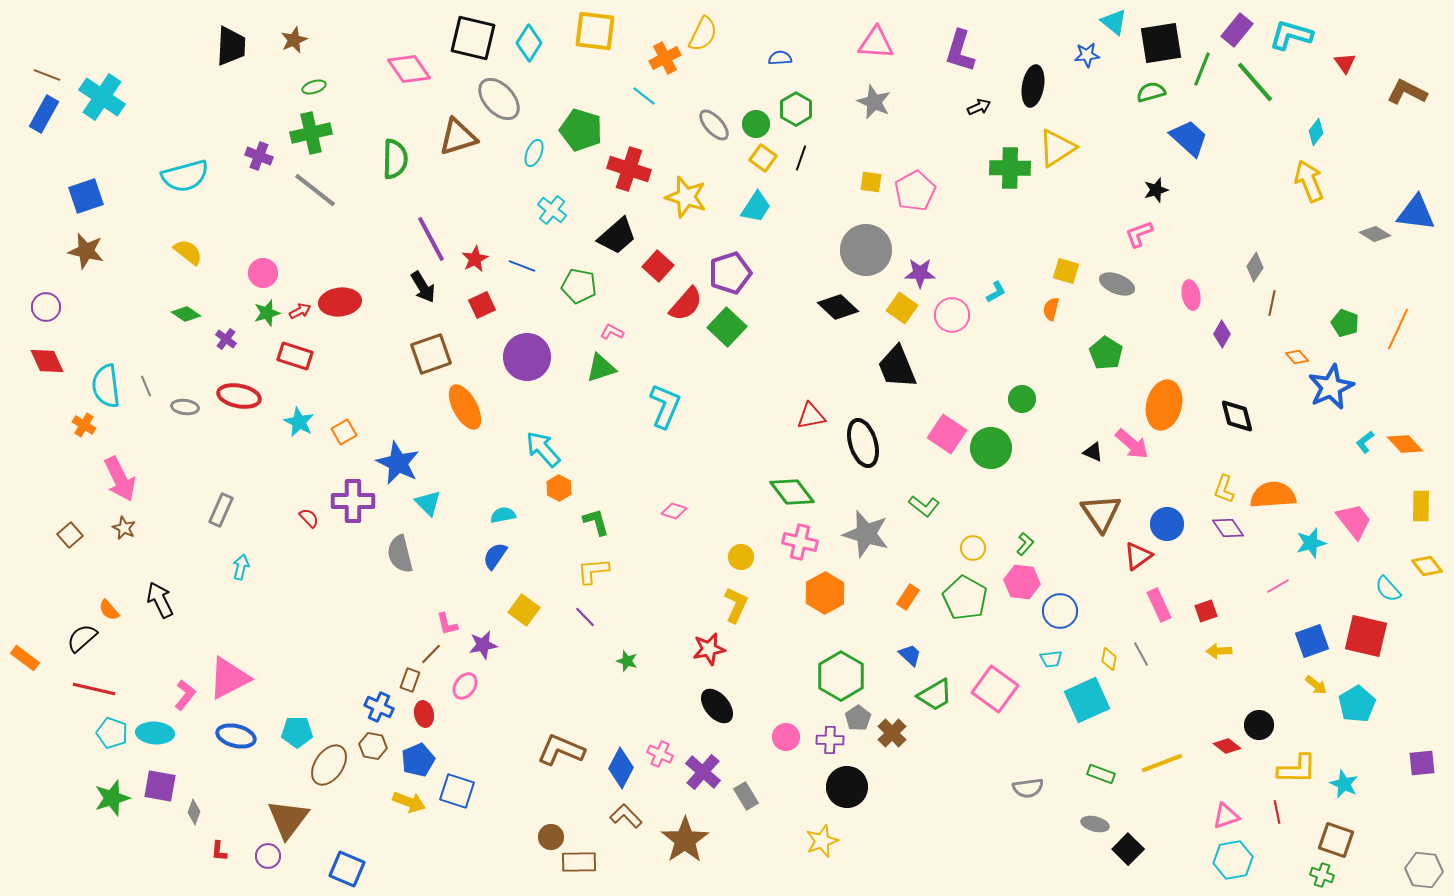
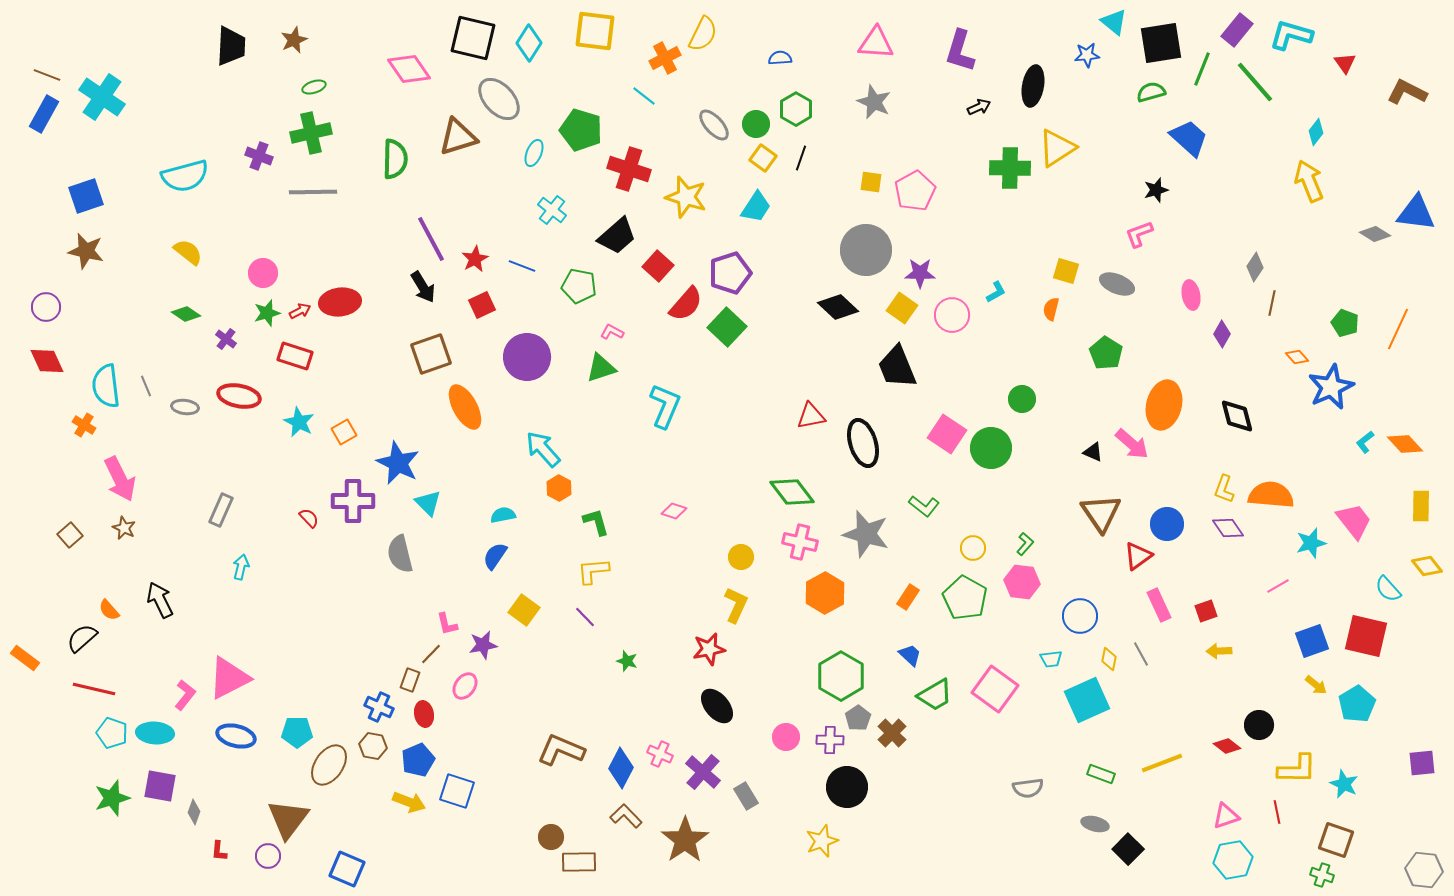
gray line at (315, 190): moved 2 px left, 2 px down; rotated 39 degrees counterclockwise
orange semicircle at (1273, 495): moved 2 px left; rotated 9 degrees clockwise
blue circle at (1060, 611): moved 20 px right, 5 px down
